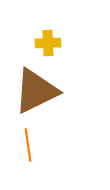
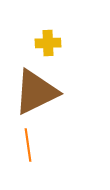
brown triangle: moved 1 px down
